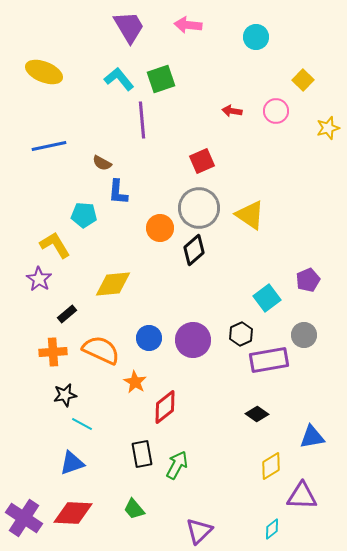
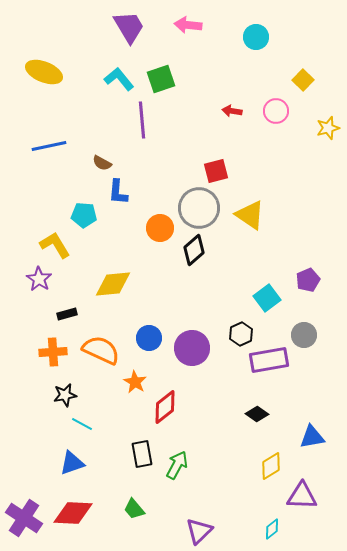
red square at (202, 161): moved 14 px right, 10 px down; rotated 10 degrees clockwise
black rectangle at (67, 314): rotated 24 degrees clockwise
purple circle at (193, 340): moved 1 px left, 8 px down
